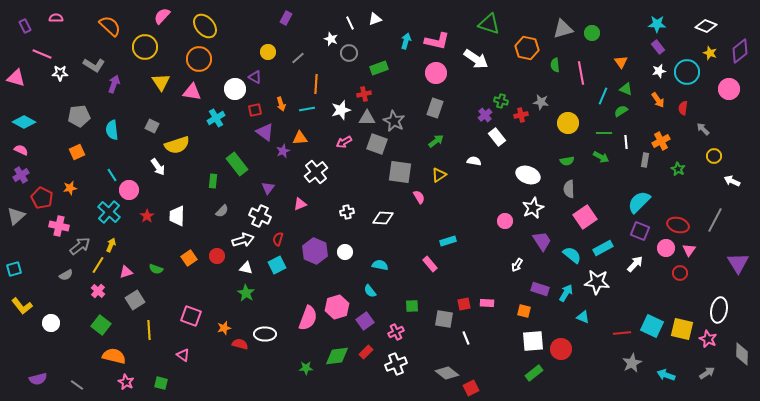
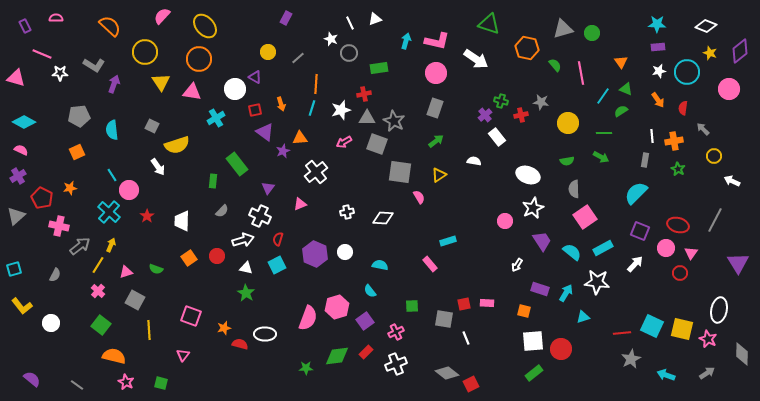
yellow circle at (145, 47): moved 5 px down
purple rectangle at (658, 47): rotated 56 degrees counterclockwise
green semicircle at (555, 65): rotated 144 degrees clockwise
green rectangle at (379, 68): rotated 12 degrees clockwise
cyan line at (603, 96): rotated 12 degrees clockwise
cyan line at (307, 109): moved 5 px right, 1 px up; rotated 63 degrees counterclockwise
orange cross at (661, 141): moved 13 px right; rotated 18 degrees clockwise
white line at (626, 142): moved 26 px right, 6 px up
purple cross at (21, 175): moved 3 px left, 1 px down
gray semicircle at (569, 189): moved 5 px right
cyan semicircle at (639, 202): moved 3 px left, 9 px up
white trapezoid at (177, 216): moved 5 px right, 5 px down
pink triangle at (689, 250): moved 2 px right, 3 px down
purple hexagon at (315, 251): moved 3 px down
cyan semicircle at (572, 255): moved 3 px up
gray semicircle at (66, 275): moved 11 px left; rotated 32 degrees counterclockwise
gray square at (135, 300): rotated 30 degrees counterclockwise
cyan triangle at (583, 317): rotated 40 degrees counterclockwise
pink triangle at (183, 355): rotated 32 degrees clockwise
gray star at (632, 363): moved 1 px left, 4 px up
purple semicircle at (38, 379): moved 6 px left; rotated 126 degrees counterclockwise
red square at (471, 388): moved 4 px up
